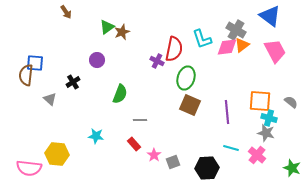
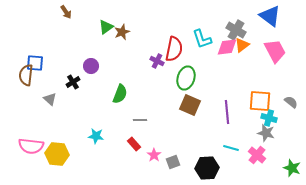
green triangle: moved 1 px left
purple circle: moved 6 px left, 6 px down
pink semicircle: moved 2 px right, 22 px up
